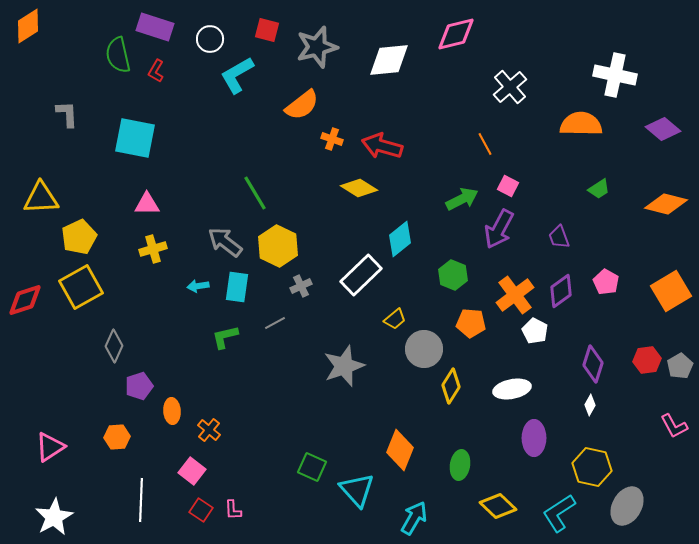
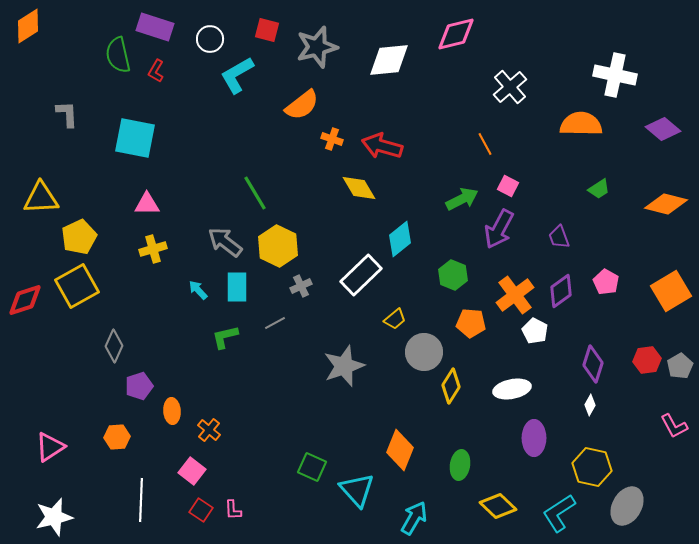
yellow diamond at (359, 188): rotated 27 degrees clockwise
cyan arrow at (198, 286): moved 4 px down; rotated 55 degrees clockwise
yellow square at (81, 287): moved 4 px left, 1 px up
cyan rectangle at (237, 287): rotated 8 degrees counterclockwise
gray circle at (424, 349): moved 3 px down
white star at (54, 517): rotated 15 degrees clockwise
